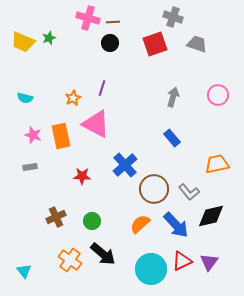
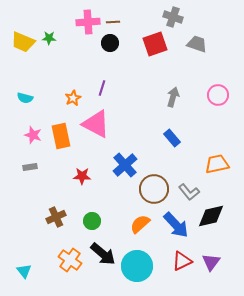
pink cross: moved 4 px down; rotated 20 degrees counterclockwise
green star: rotated 24 degrees clockwise
purple triangle: moved 2 px right
cyan circle: moved 14 px left, 3 px up
